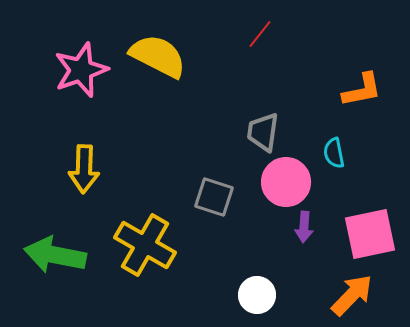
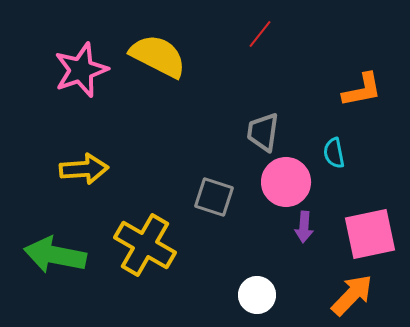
yellow arrow: rotated 96 degrees counterclockwise
